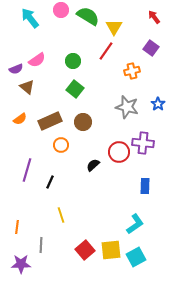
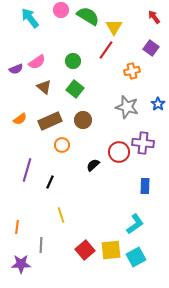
red line: moved 1 px up
pink semicircle: moved 2 px down
brown triangle: moved 17 px right
brown circle: moved 2 px up
orange circle: moved 1 px right
